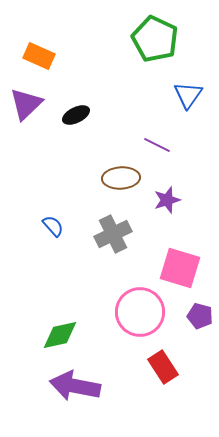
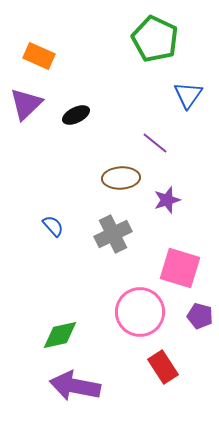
purple line: moved 2 px left, 2 px up; rotated 12 degrees clockwise
